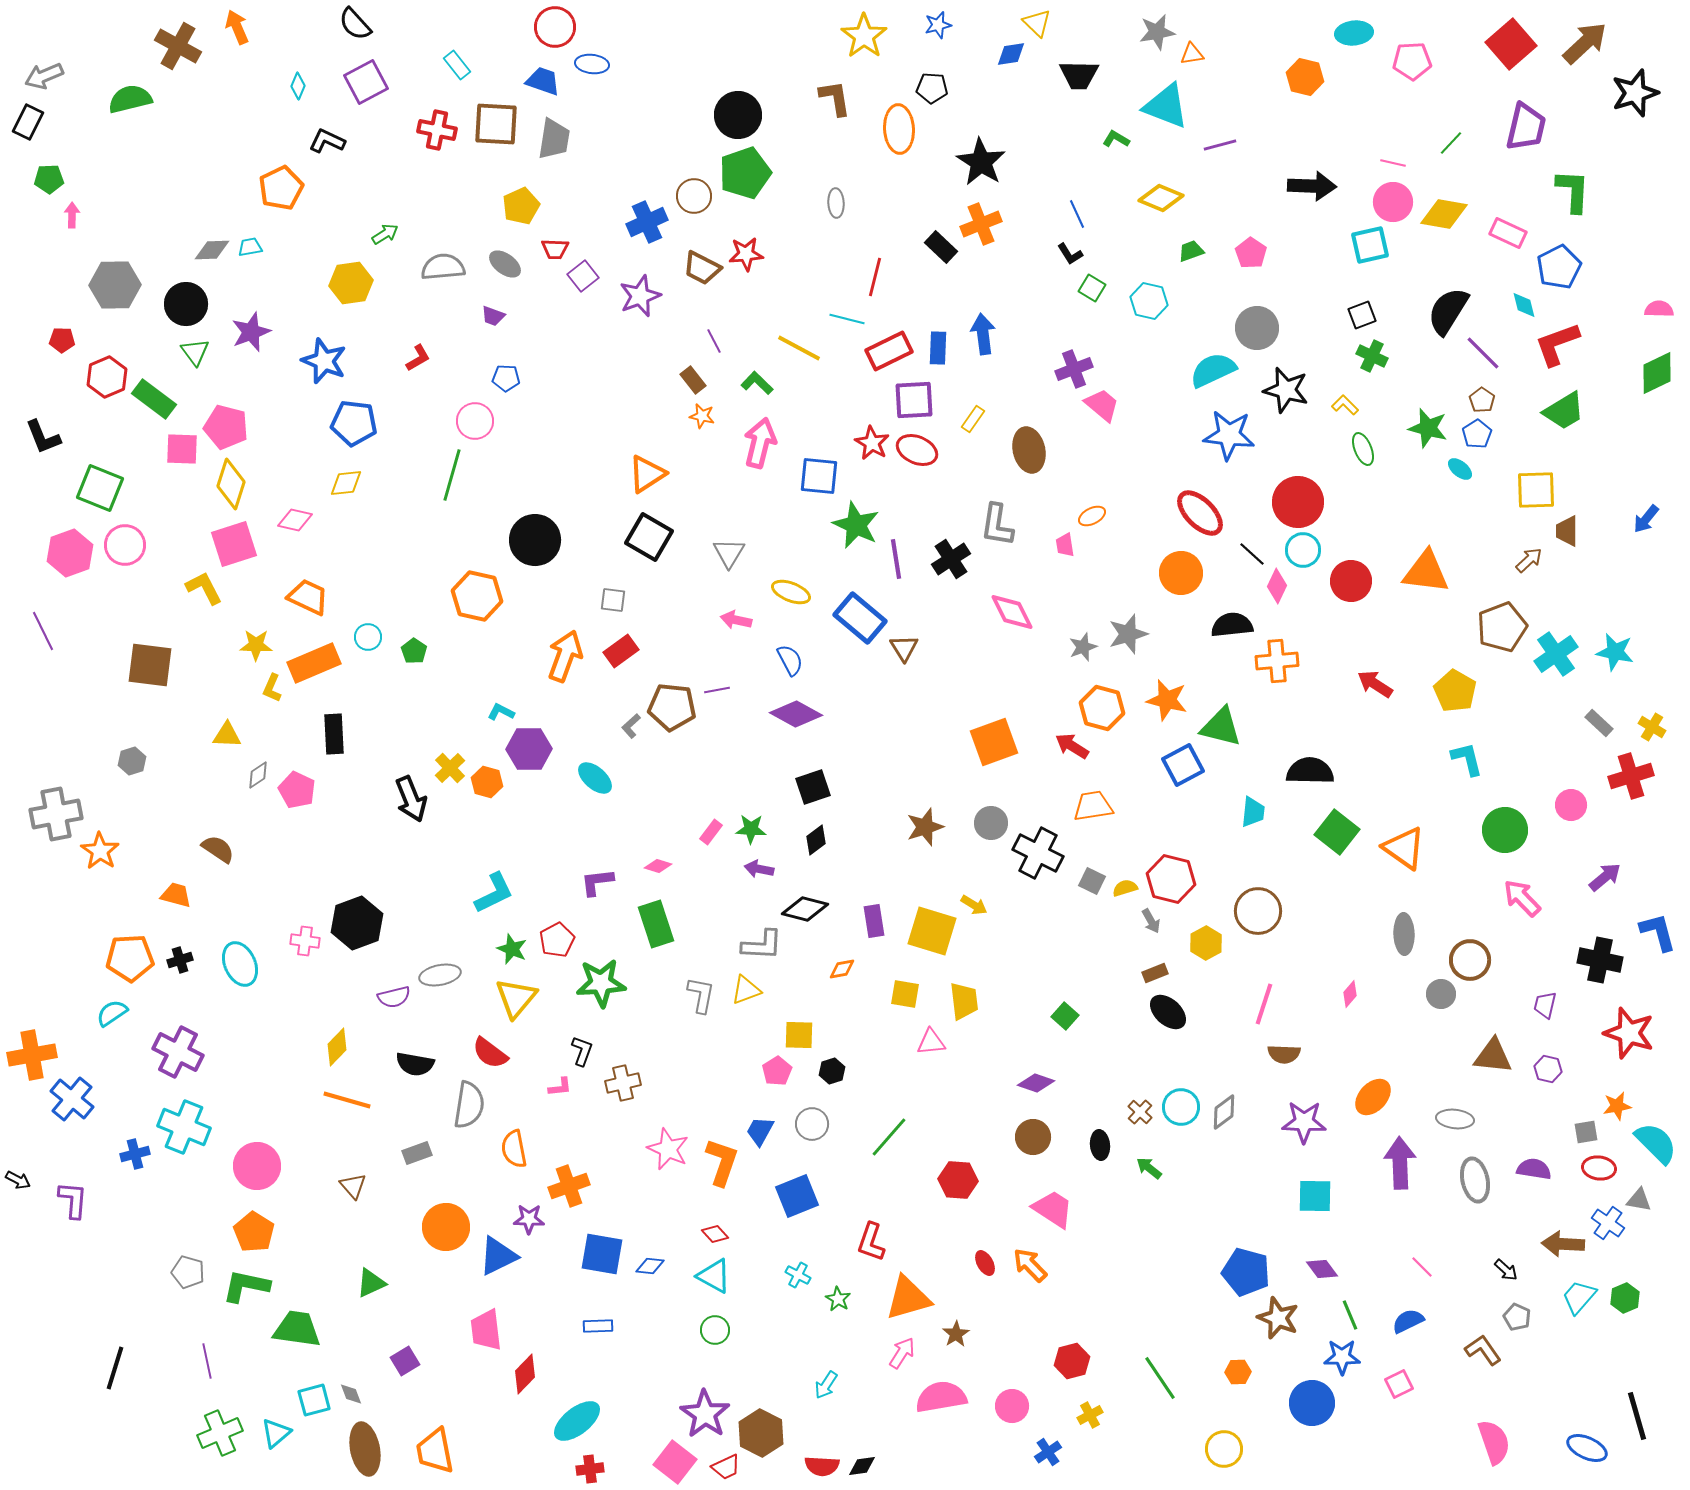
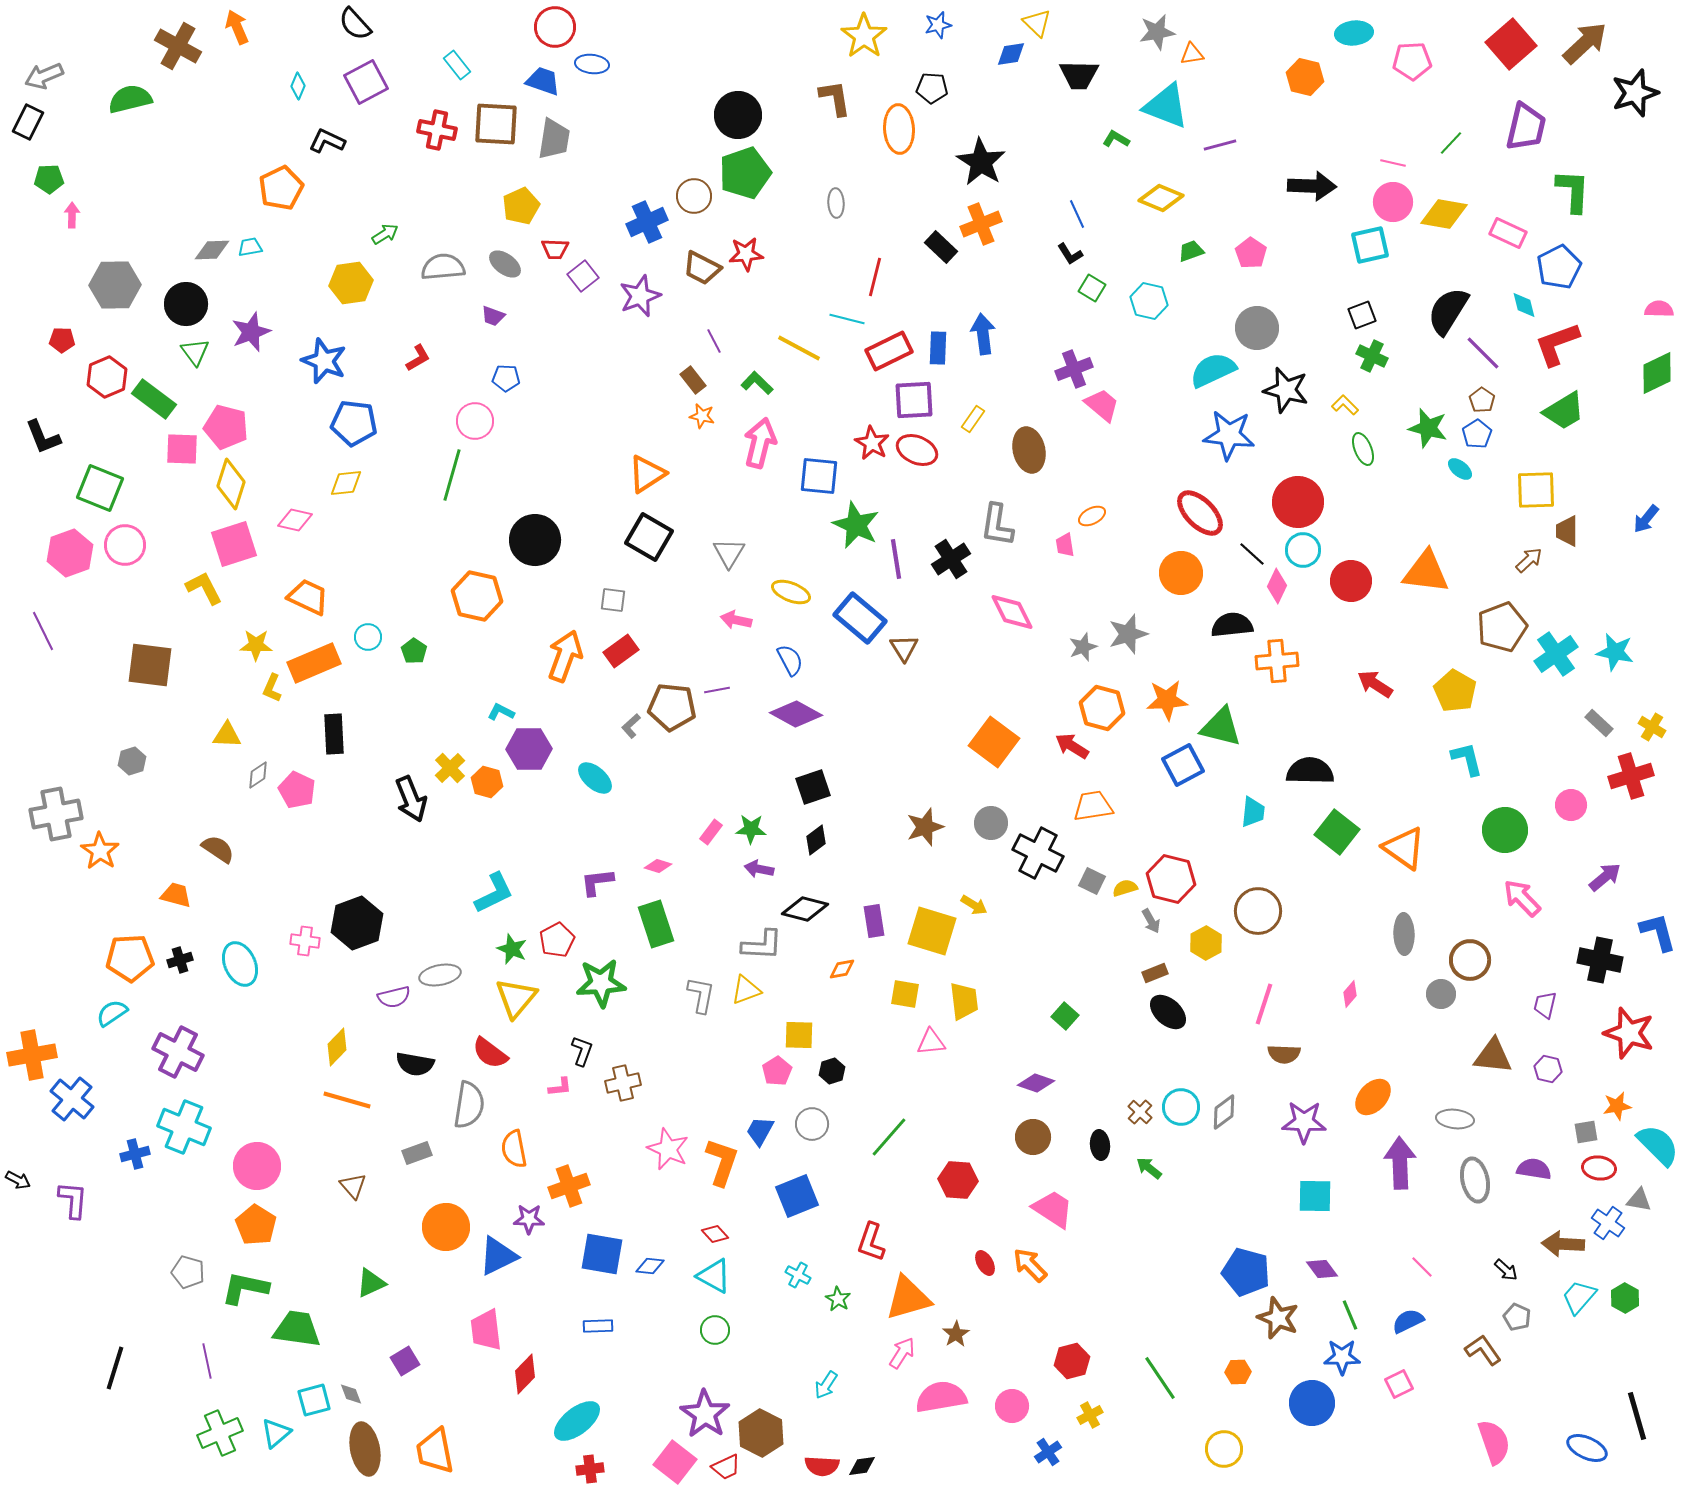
orange star at (1167, 700): rotated 18 degrees counterclockwise
orange square at (994, 742): rotated 33 degrees counterclockwise
cyan semicircle at (1656, 1143): moved 2 px right, 2 px down
orange pentagon at (254, 1232): moved 2 px right, 7 px up
green L-shape at (246, 1286): moved 1 px left, 2 px down
green hexagon at (1625, 1298): rotated 8 degrees counterclockwise
